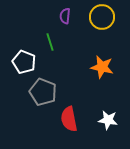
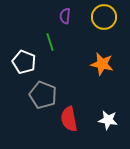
yellow circle: moved 2 px right
orange star: moved 3 px up
gray pentagon: moved 3 px down
